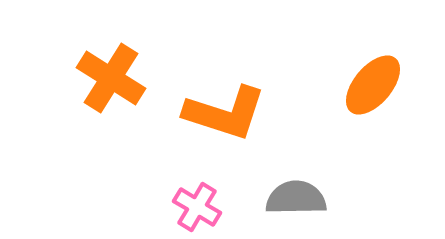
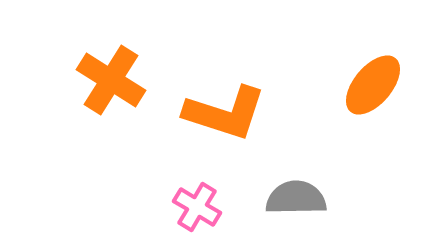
orange cross: moved 2 px down
